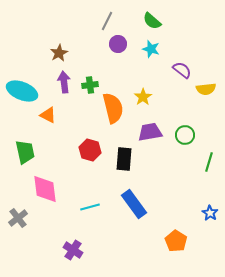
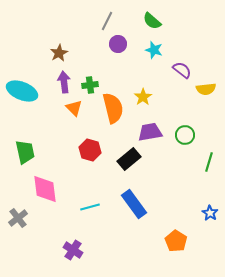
cyan star: moved 3 px right, 1 px down
orange triangle: moved 26 px right, 7 px up; rotated 18 degrees clockwise
black rectangle: moved 5 px right; rotated 45 degrees clockwise
